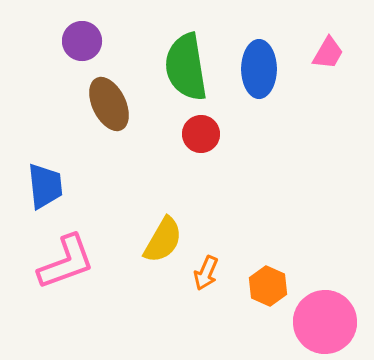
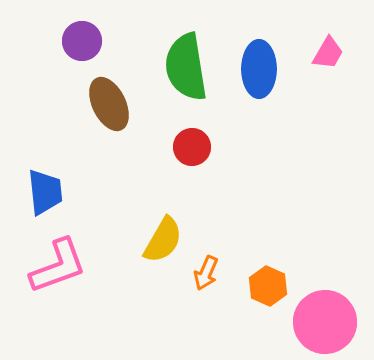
red circle: moved 9 px left, 13 px down
blue trapezoid: moved 6 px down
pink L-shape: moved 8 px left, 4 px down
